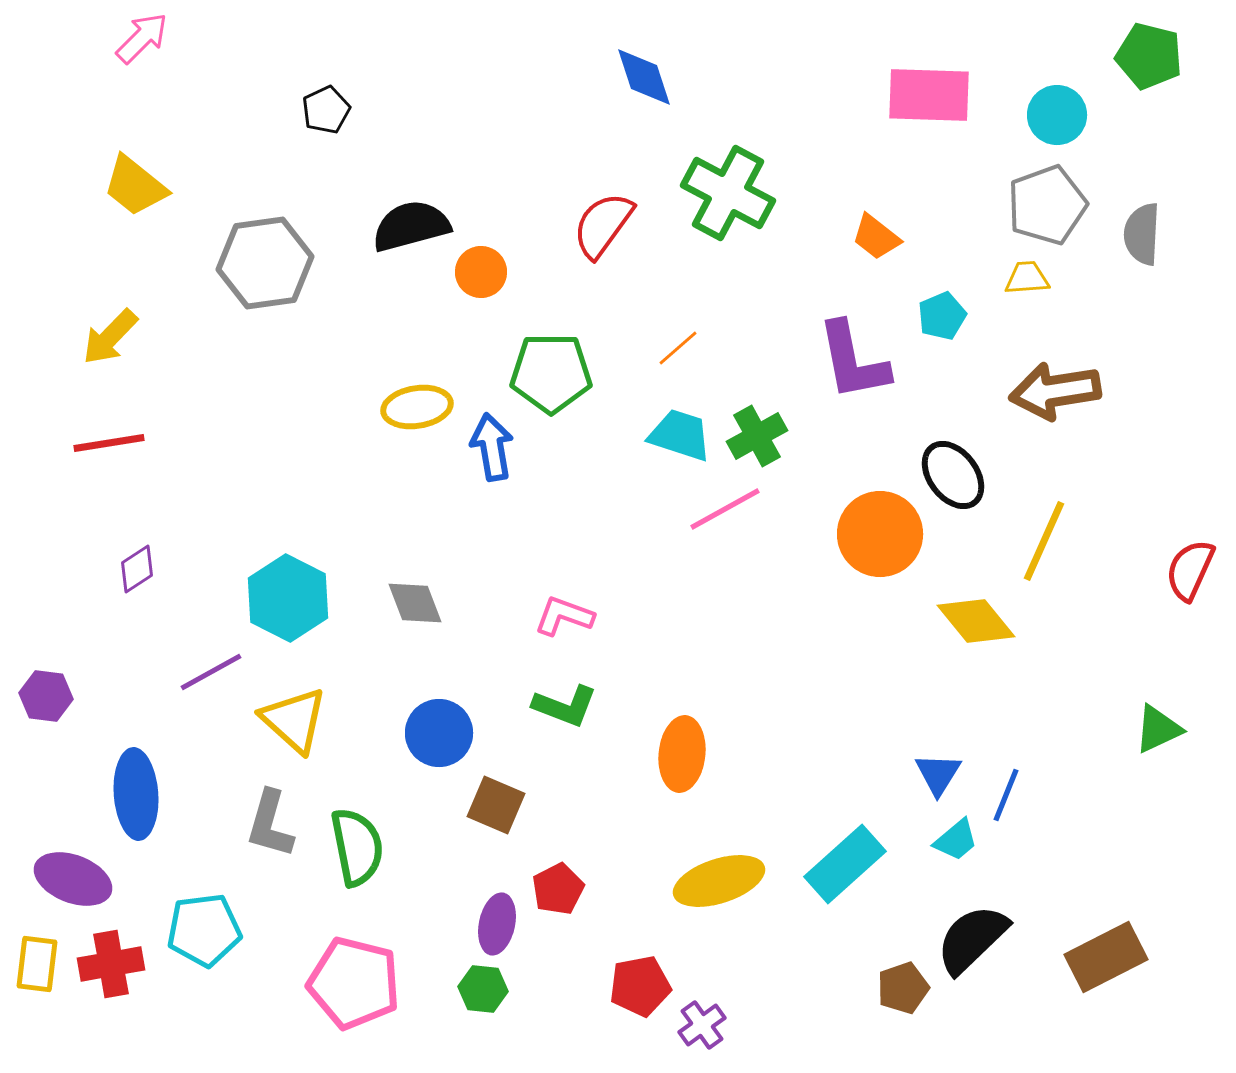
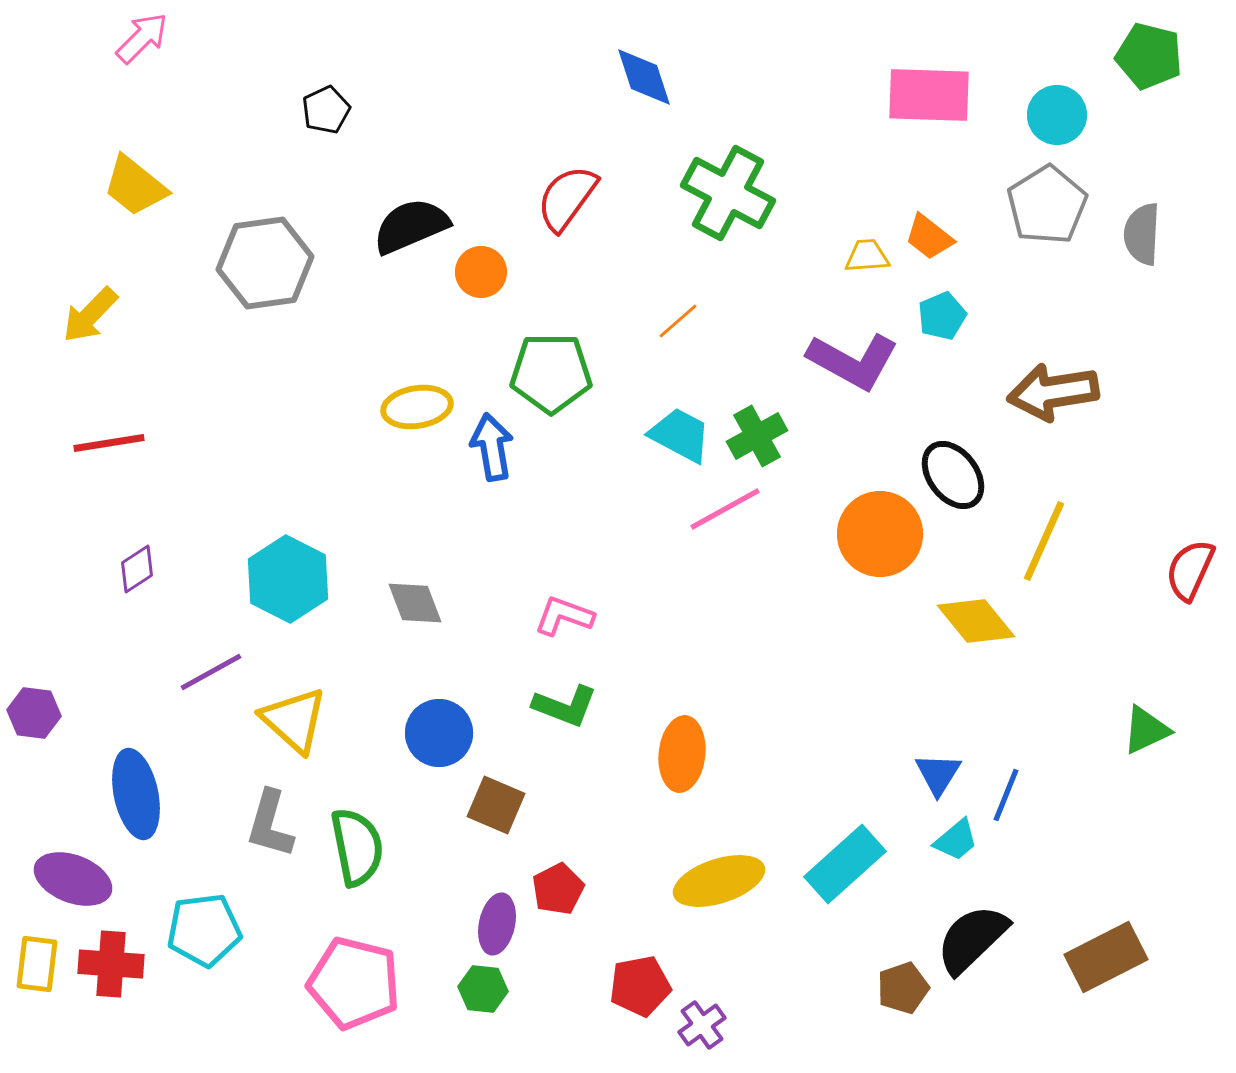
gray pentagon at (1047, 205): rotated 12 degrees counterclockwise
red semicircle at (603, 225): moved 36 px left, 27 px up
black semicircle at (411, 226): rotated 8 degrees counterclockwise
orange trapezoid at (876, 237): moved 53 px right
yellow trapezoid at (1027, 278): moved 160 px left, 22 px up
yellow arrow at (110, 337): moved 20 px left, 22 px up
orange line at (678, 348): moved 27 px up
purple L-shape at (853, 361): rotated 50 degrees counterclockwise
brown arrow at (1055, 391): moved 2 px left, 1 px down
cyan trapezoid at (680, 435): rotated 10 degrees clockwise
cyan hexagon at (288, 598): moved 19 px up
purple hexagon at (46, 696): moved 12 px left, 17 px down
green triangle at (1158, 729): moved 12 px left, 1 px down
blue ellipse at (136, 794): rotated 8 degrees counterclockwise
red cross at (111, 964): rotated 14 degrees clockwise
